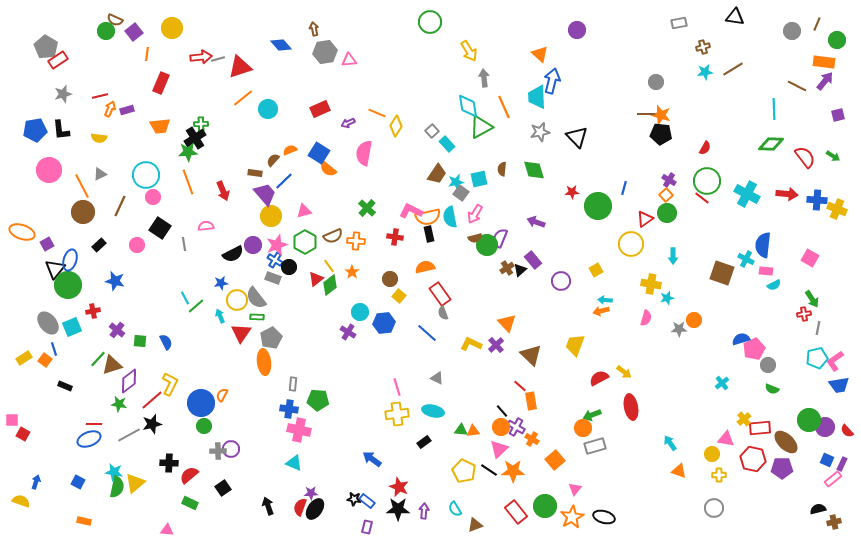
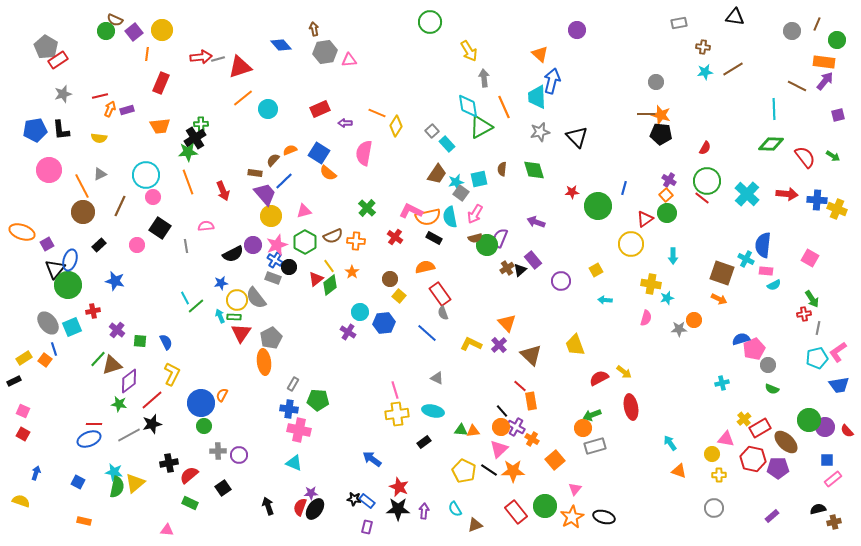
yellow circle at (172, 28): moved 10 px left, 2 px down
brown cross at (703, 47): rotated 24 degrees clockwise
purple arrow at (348, 123): moved 3 px left; rotated 24 degrees clockwise
orange semicircle at (328, 169): moved 4 px down
cyan cross at (747, 194): rotated 15 degrees clockwise
black rectangle at (429, 234): moved 5 px right, 4 px down; rotated 49 degrees counterclockwise
red cross at (395, 237): rotated 28 degrees clockwise
gray line at (184, 244): moved 2 px right, 2 px down
orange arrow at (601, 311): moved 118 px right, 12 px up; rotated 140 degrees counterclockwise
green rectangle at (257, 317): moved 23 px left
purple cross at (496, 345): moved 3 px right
yellow trapezoid at (575, 345): rotated 40 degrees counterclockwise
pink L-shape at (835, 361): moved 3 px right, 9 px up
cyan cross at (722, 383): rotated 24 degrees clockwise
yellow L-shape at (170, 384): moved 2 px right, 10 px up
gray rectangle at (293, 384): rotated 24 degrees clockwise
black rectangle at (65, 386): moved 51 px left, 5 px up; rotated 48 degrees counterclockwise
pink line at (397, 387): moved 2 px left, 3 px down
pink square at (12, 420): moved 11 px right, 9 px up; rotated 24 degrees clockwise
red rectangle at (760, 428): rotated 25 degrees counterclockwise
purple circle at (231, 449): moved 8 px right, 6 px down
blue square at (827, 460): rotated 24 degrees counterclockwise
black cross at (169, 463): rotated 12 degrees counterclockwise
purple rectangle at (842, 464): moved 70 px left, 52 px down; rotated 24 degrees clockwise
purple pentagon at (782, 468): moved 4 px left
blue arrow at (36, 482): moved 9 px up
